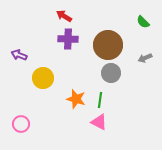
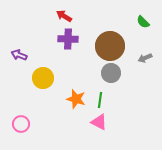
brown circle: moved 2 px right, 1 px down
